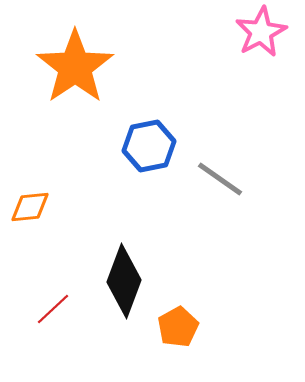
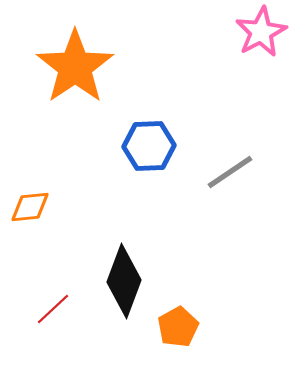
blue hexagon: rotated 9 degrees clockwise
gray line: moved 10 px right, 7 px up; rotated 69 degrees counterclockwise
